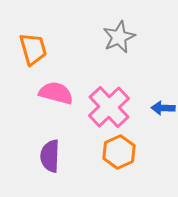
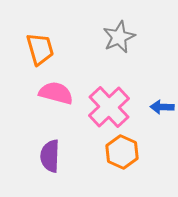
orange trapezoid: moved 7 px right
blue arrow: moved 1 px left, 1 px up
orange hexagon: moved 3 px right; rotated 12 degrees counterclockwise
